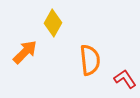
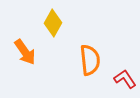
orange arrow: rotated 100 degrees clockwise
